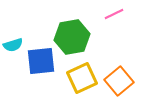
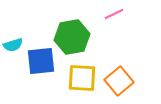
yellow square: rotated 28 degrees clockwise
